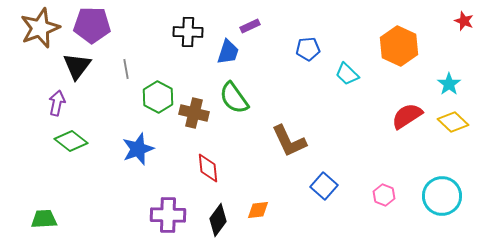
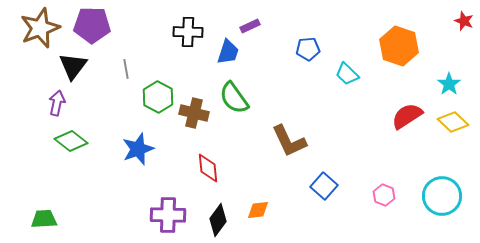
orange hexagon: rotated 6 degrees counterclockwise
black triangle: moved 4 px left
